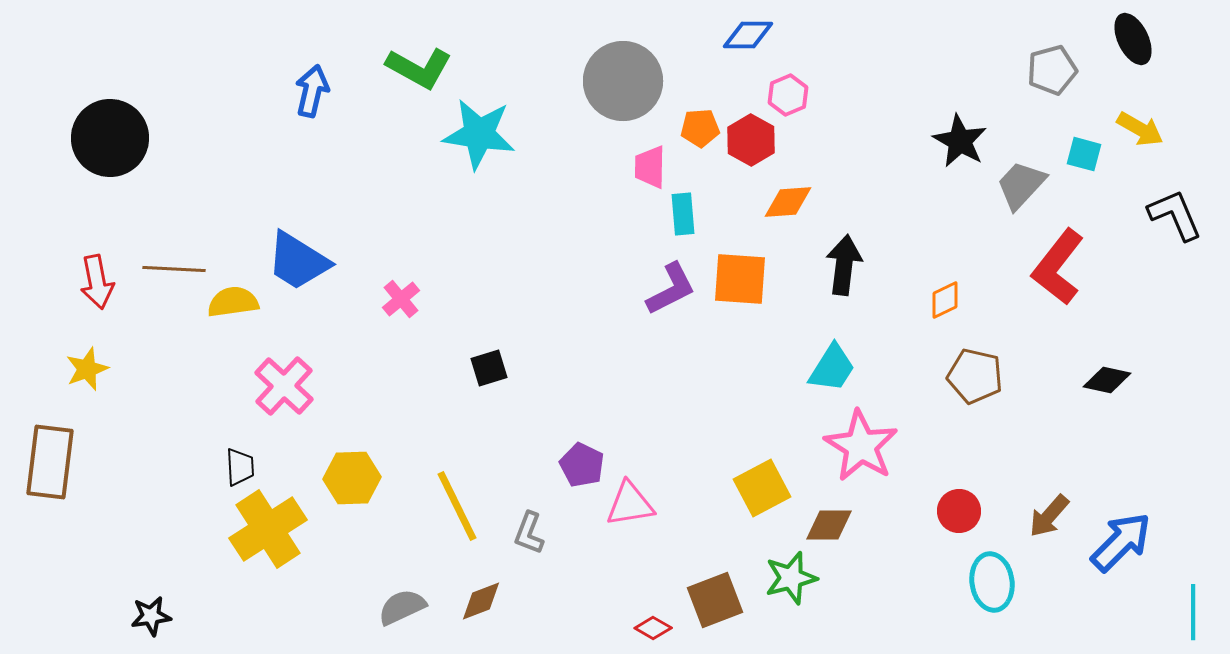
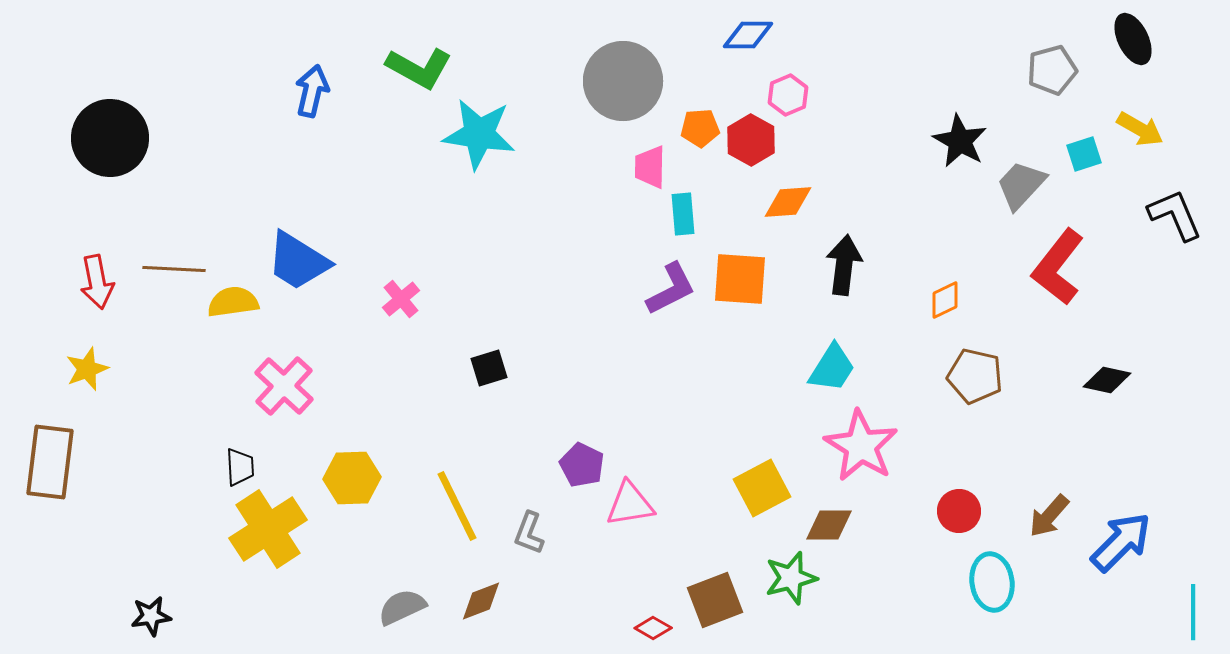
cyan square at (1084, 154): rotated 33 degrees counterclockwise
